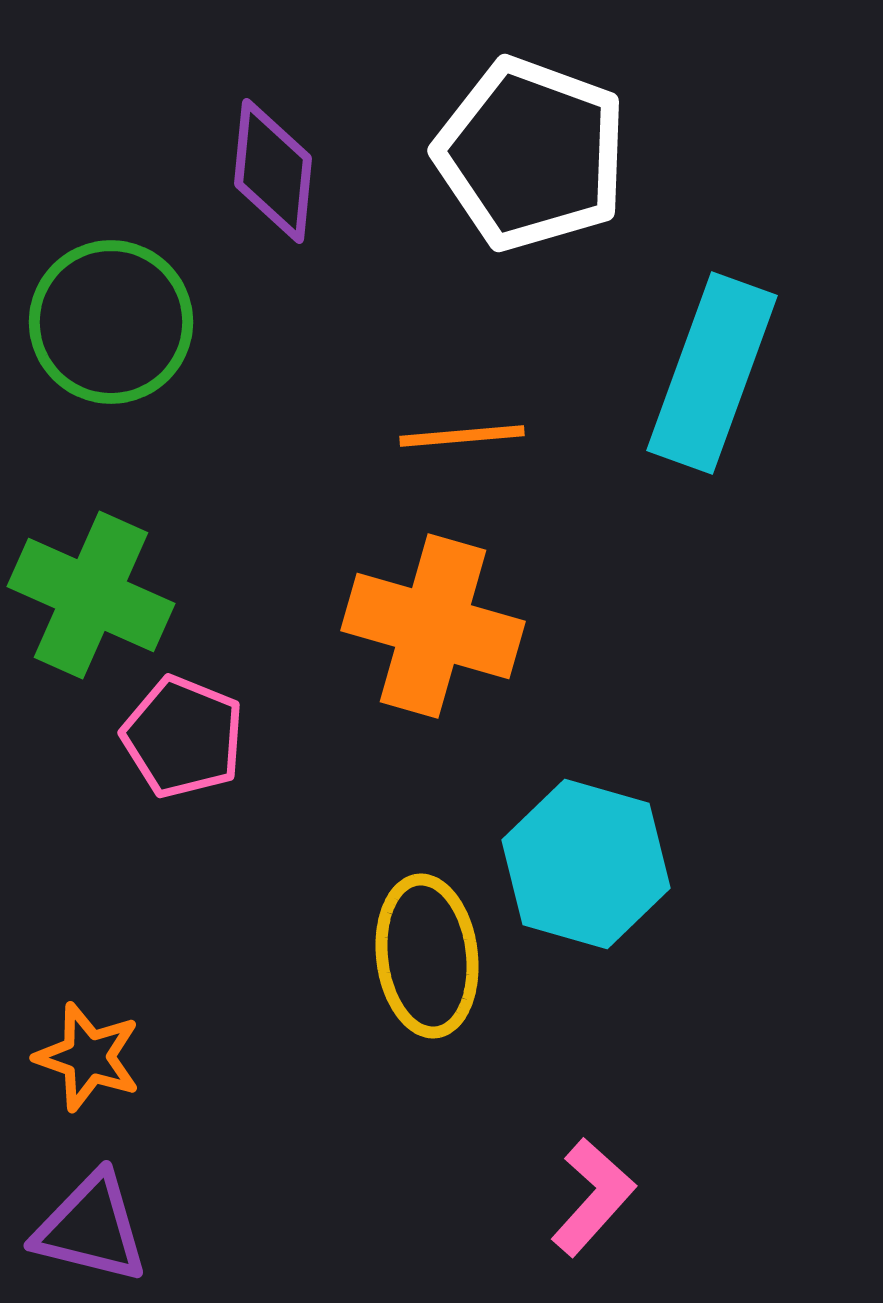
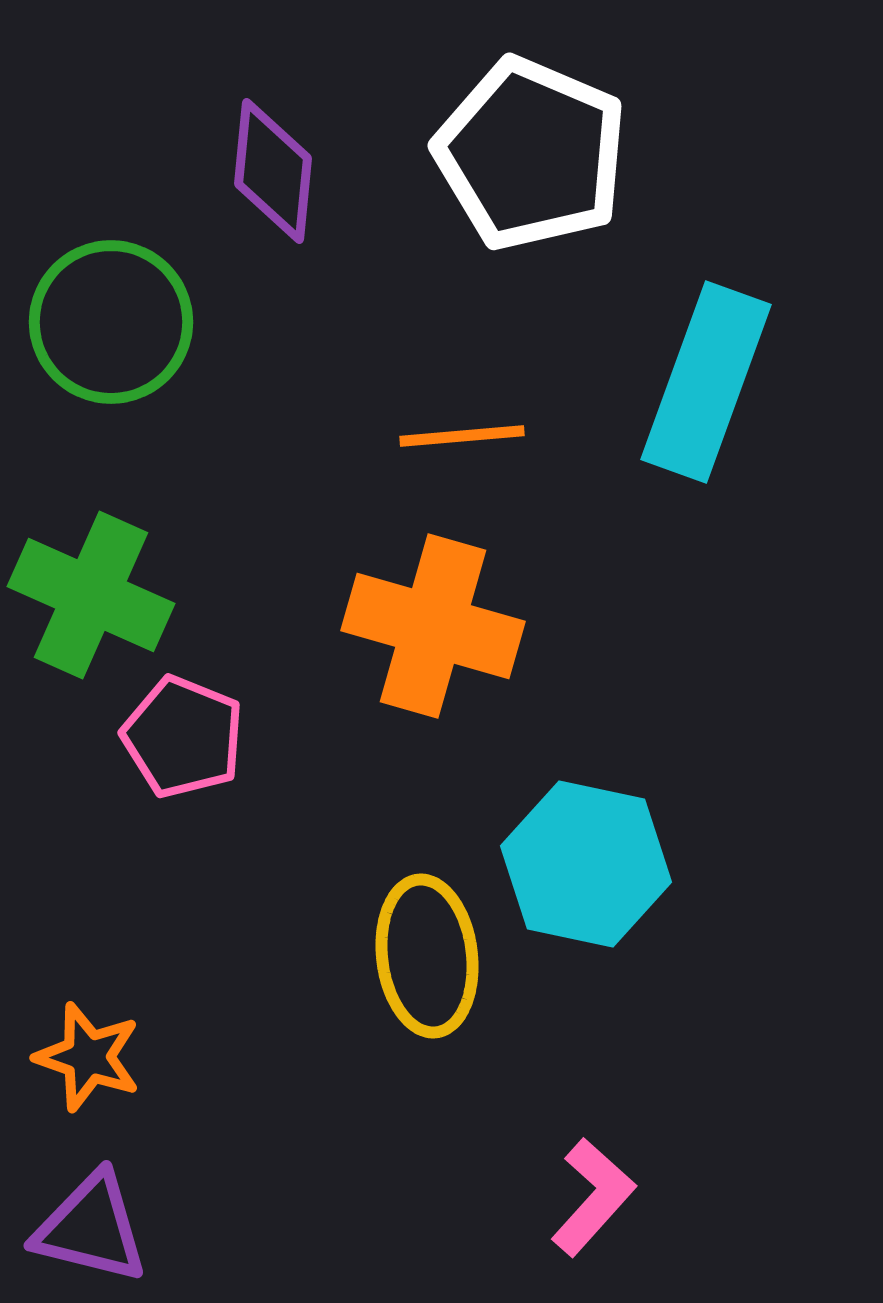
white pentagon: rotated 3 degrees clockwise
cyan rectangle: moved 6 px left, 9 px down
cyan hexagon: rotated 4 degrees counterclockwise
